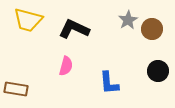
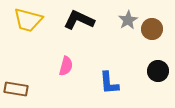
black L-shape: moved 5 px right, 9 px up
